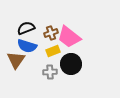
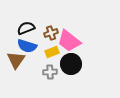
pink trapezoid: moved 4 px down
yellow rectangle: moved 1 px left, 1 px down
